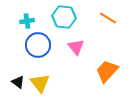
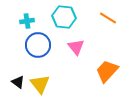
yellow triangle: moved 1 px down
